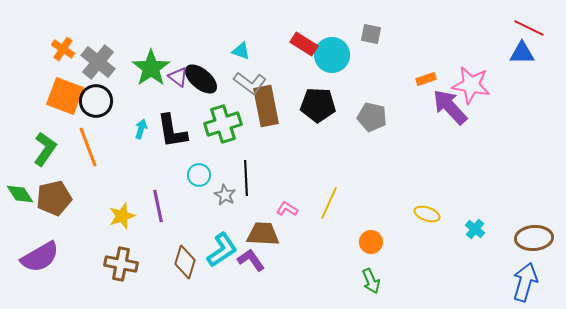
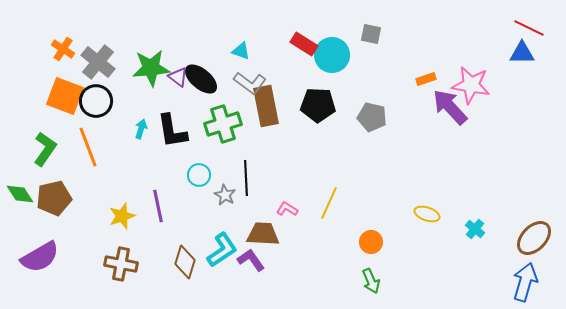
green star at (151, 68): rotated 30 degrees clockwise
brown ellipse at (534, 238): rotated 42 degrees counterclockwise
